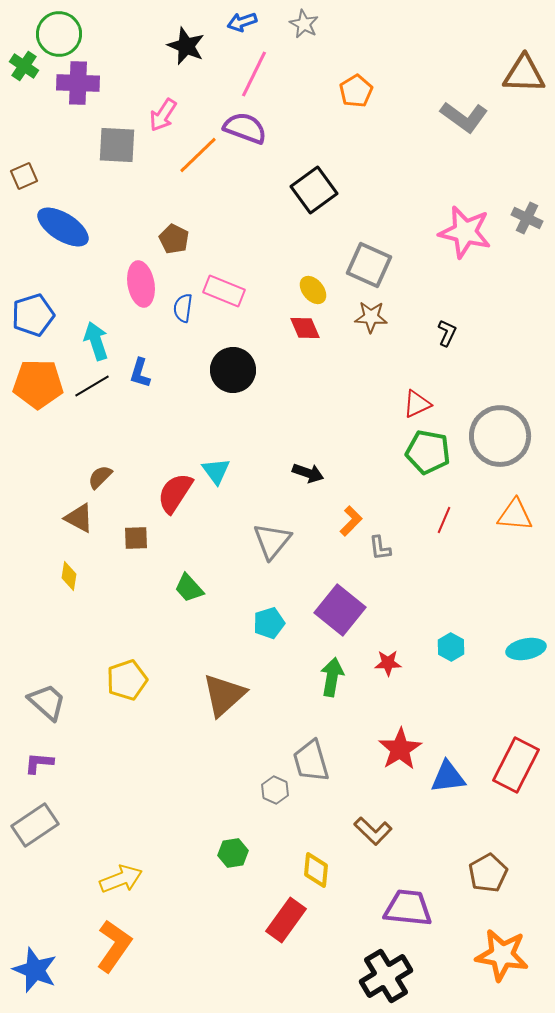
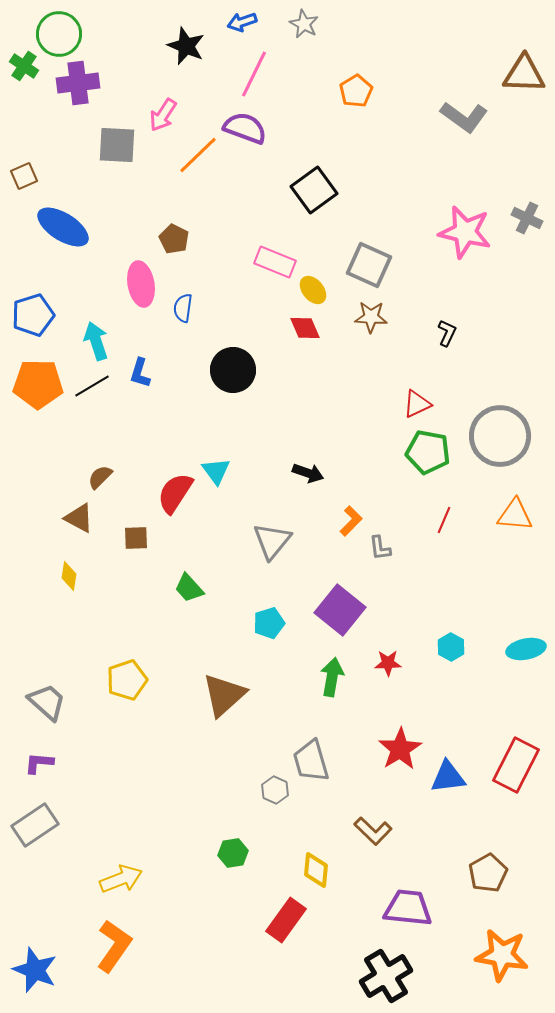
purple cross at (78, 83): rotated 9 degrees counterclockwise
pink rectangle at (224, 291): moved 51 px right, 29 px up
